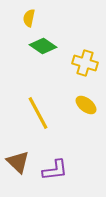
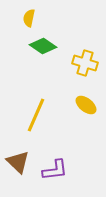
yellow line: moved 2 px left, 2 px down; rotated 52 degrees clockwise
